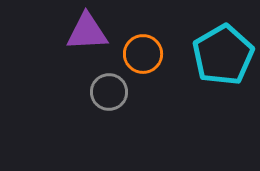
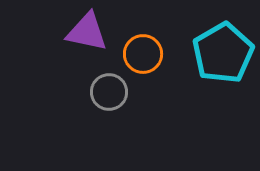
purple triangle: rotated 15 degrees clockwise
cyan pentagon: moved 2 px up
